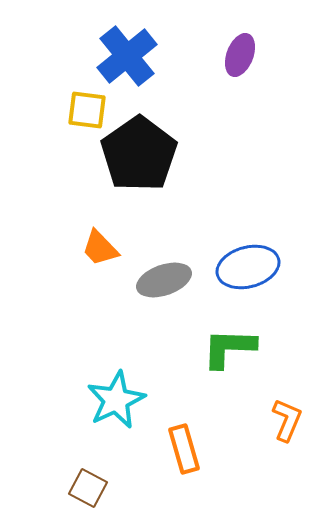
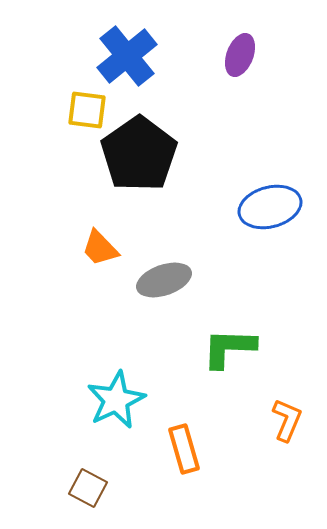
blue ellipse: moved 22 px right, 60 px up
